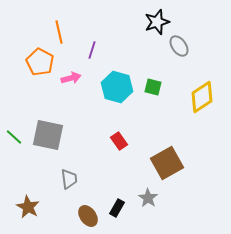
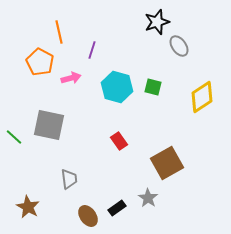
gray square: moved 1 px right, 10 px up
black rectangle: rotated 24 degrees clockwise
